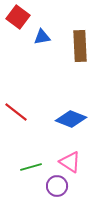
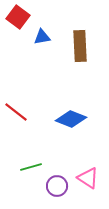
pink triangle: moved 18 px right, 16 px down
